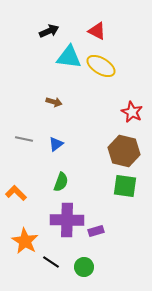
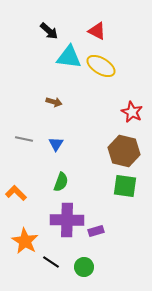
black arrow: rotated 66 degrees clockwise
blue triangle: rotated 21 degrees counterclockwise
